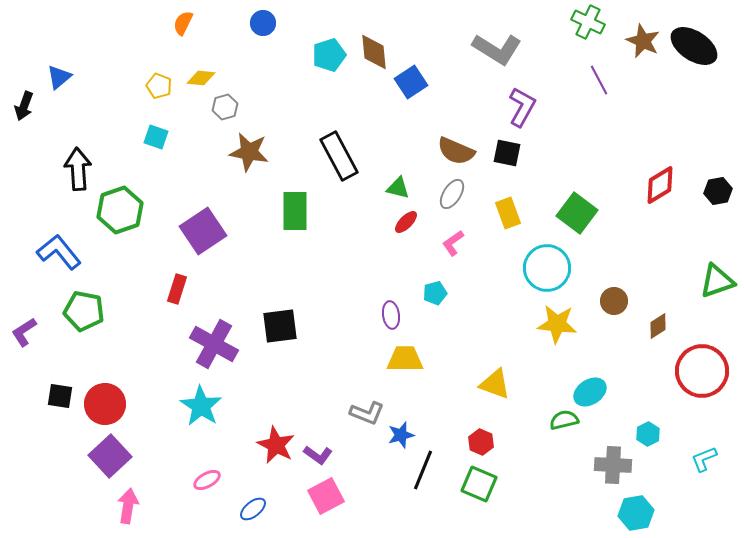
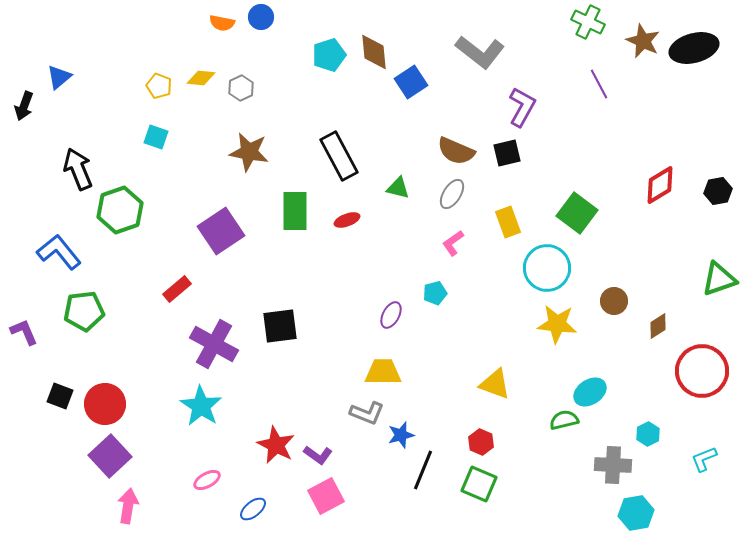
orange semicircle at (183, 23): moved 39 px right; rotated 105 degrees counterclockwise
blue circle at (263, 23): moved 2 px left, 6 px up
black ellipse at (694, 46): moved 2 px down; rotated 48 degrees counterclockwise
gray L-shape at (497, 49): moved 17 px left, 3 px down; rotated 6 degrees clockwise
purple line at (599, 80): moved 4 px down
gray hexagon at (225, 107): moved 16 px right, 19 px up; rotated 10 degrees counterclockwise
black square at (507, 153): rotated 24 degrees counterclockwise
black arrow at (78, 169): rotated 18 degrees counterclockwise
yellow rectangle at (508, 213): moved 9 px down
red ellipse at (406, 222): moved 59 px left, 2 px up; rotated 25 degrees clockwise
purple square at (203, 231): moved 18 px right
green triangle at (717, 281): moved 2 px right, 2 px up
red rectangle at (177, 289): rotated 32 degrees clockwise
green pentagon at (84, 311): rotated 18 degrees counterclockwise
purple ellipse at (391, 315): rotated 36 degrees clockwise
purple L-shape at (24, 332): rotated 100 degrees clockwise
yellow trapezoid at (405, 359): moved 22 px left, 13 px down
black square at (60, 396): rotated 12 degrees clockwise
